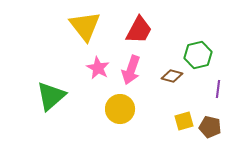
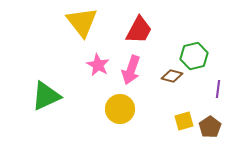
yellow triangle: moved 3 px left, 4 px up
green hexagon: moved 4 px left, 1 px down
pink star: moved 3 px up
green triangle: moved 5 px left; rotated 16 degrees clockwise
brown pentagon: rotated 25 degrees clockwise
